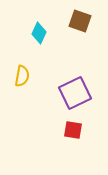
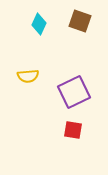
cyan diamond: moved 9 px up
yellow semicircle: moved 6 px right; rotated 75 degrees clockwise
purple square: moved 1 px left, 1 px up
